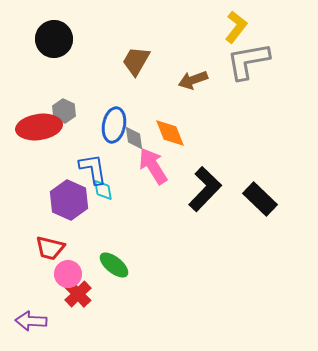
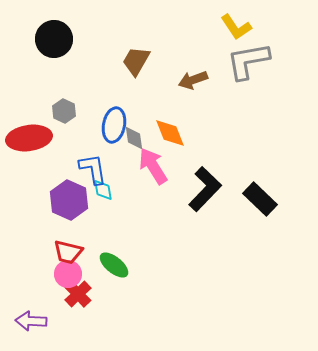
yellow L-shape: rotated 108 degrees clockwise
red ellipse: moved 10 px left, 11 px down
red trapezoid: moved 18 px right, 4 px down
